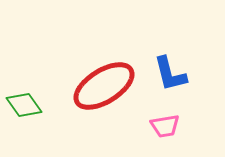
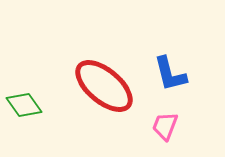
red ellipse: rotated 72 degrees clockwise
pink trapezoid: rotated 120 degrees clockwise
